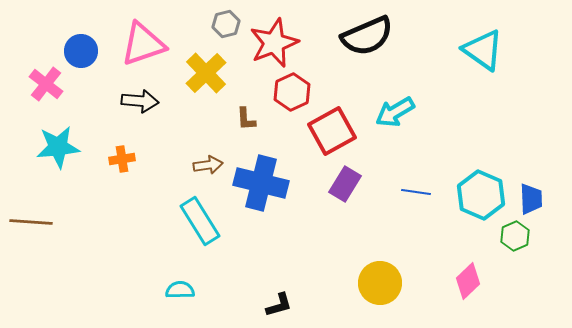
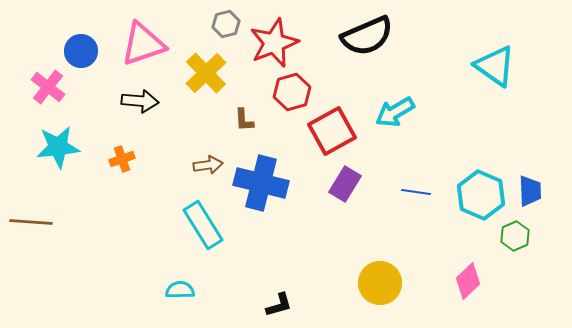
cyan triangle: moved 12 px right, 16 px down
pink cross: moved 2 px right, 3 px down
red hexagon: rotated 9 degrees clockwise
brown L-shape: moved 2 px left, 1 px down
orange cross: rotated 10 degrees counterclockwise
blue trapezoid: moved 1 px left, 8 px up
cyan rectangle: moved 3 px right, 4 px down
